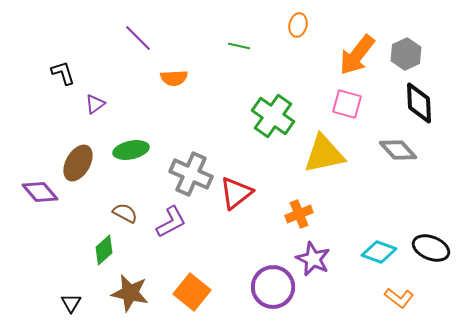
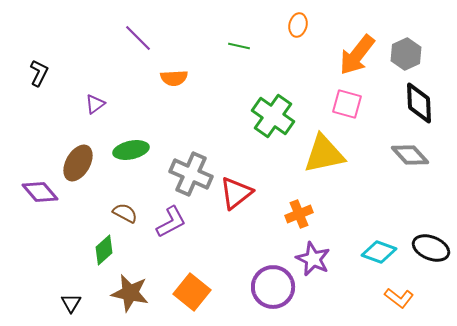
black L-shape: moved 24 px left; rotated 44 degrees clockwise
gray diamond: moved 12 px right, 5 px down
